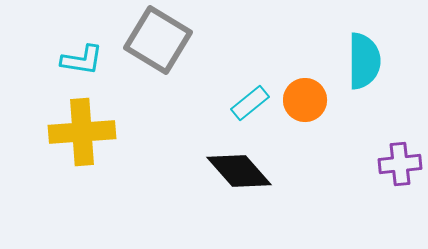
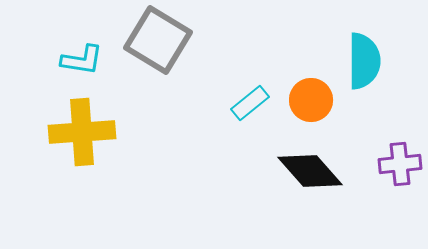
orange circle: moved 6 px right
black diamond: moved 71 px right
